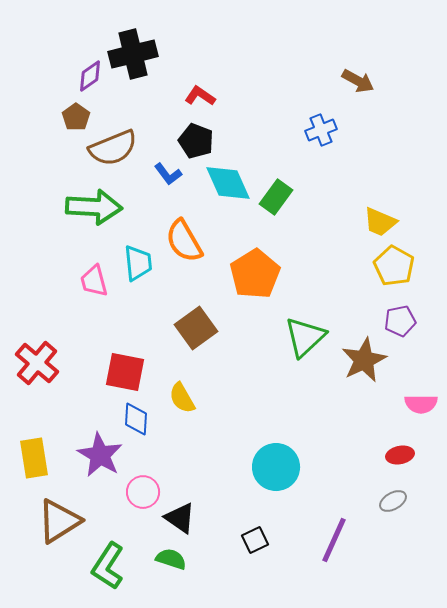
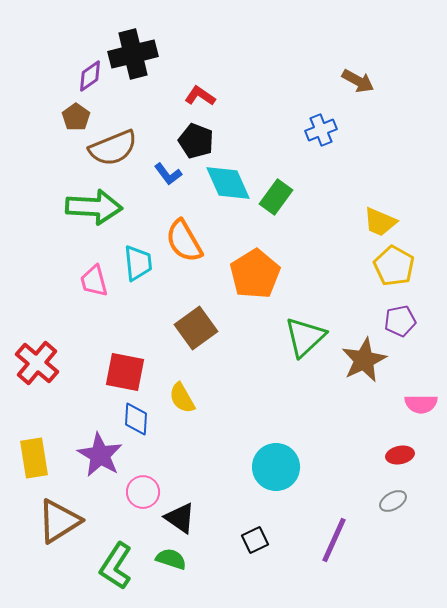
green L-shape: moved 8 px right
